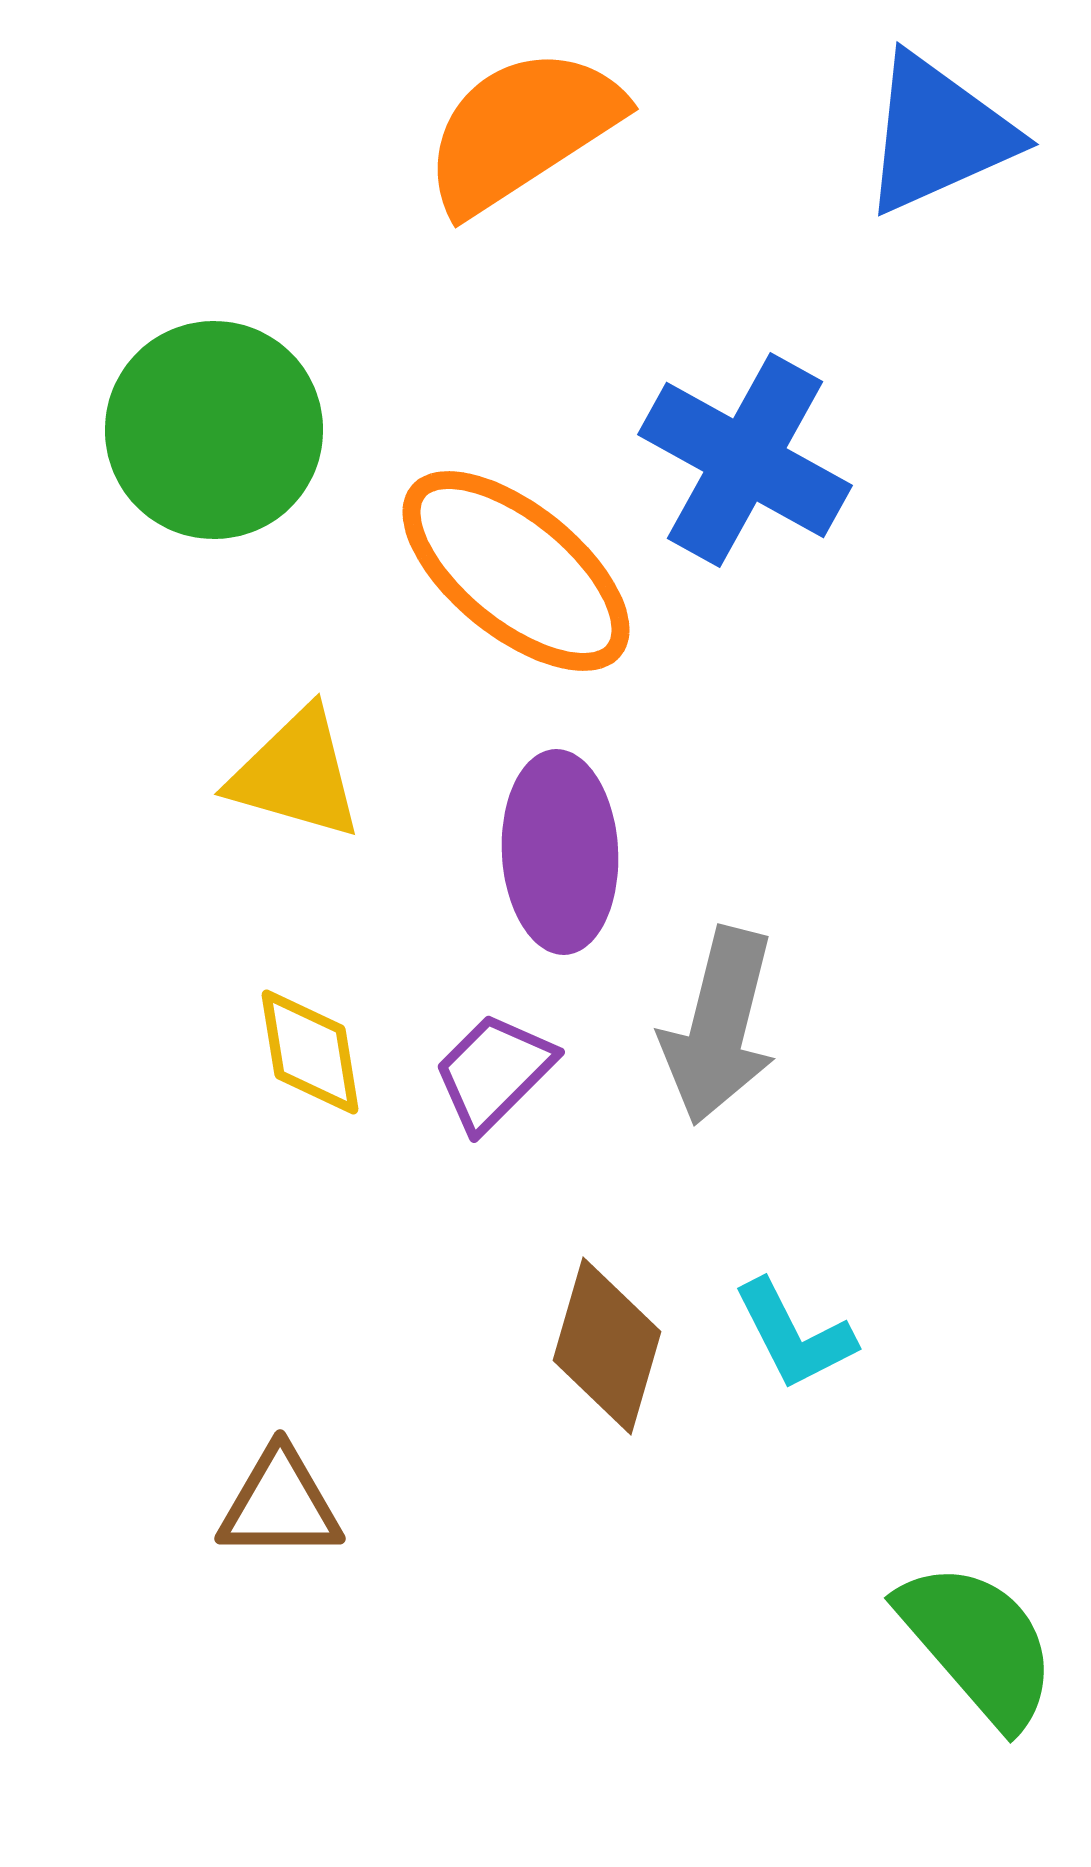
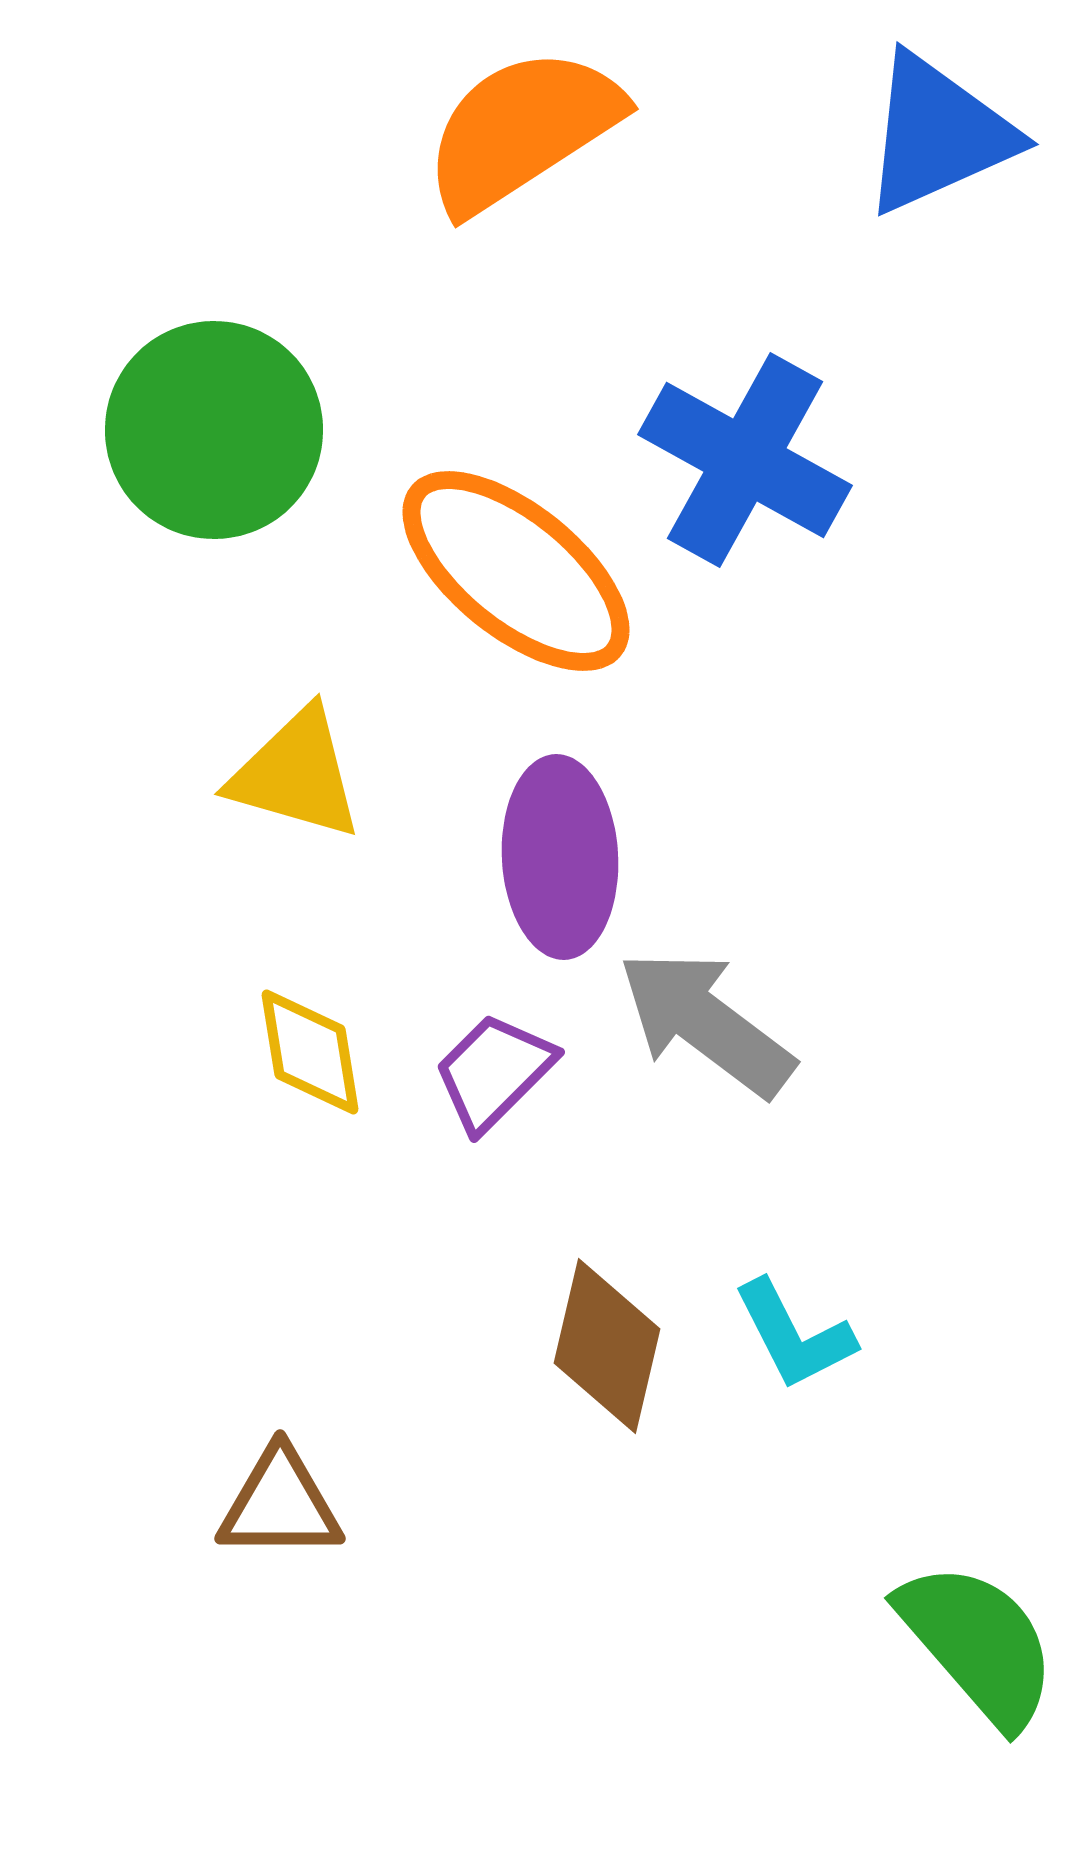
purple ellipse: moved 5 px down
gray arrow: moved 13 px left, 3 px up; rotated 113 degrees clockwise
brown diamond: rotated 3 degrees counterclockwise
